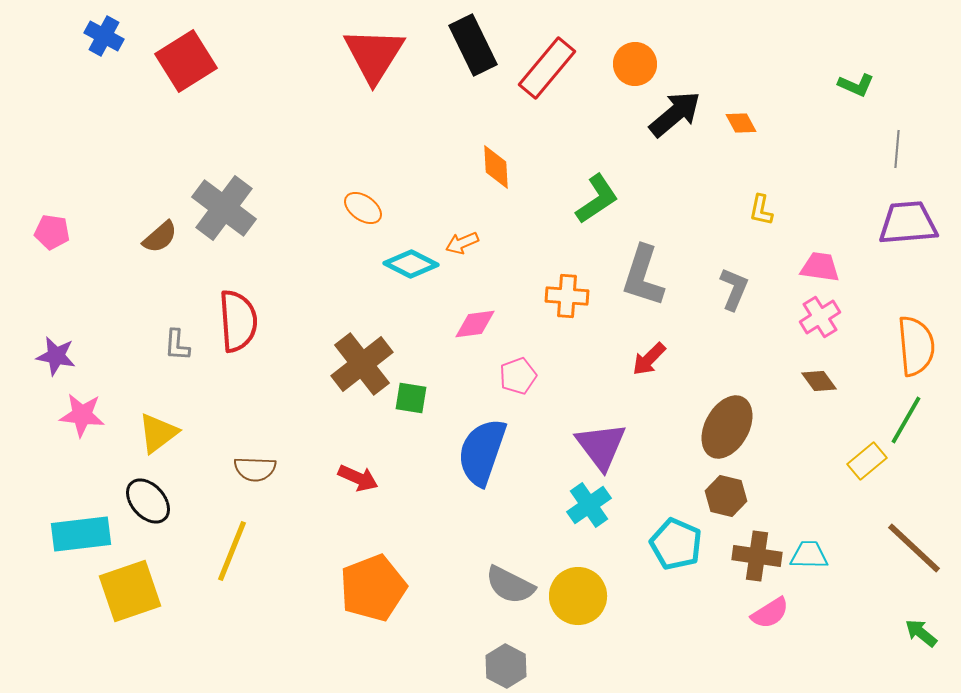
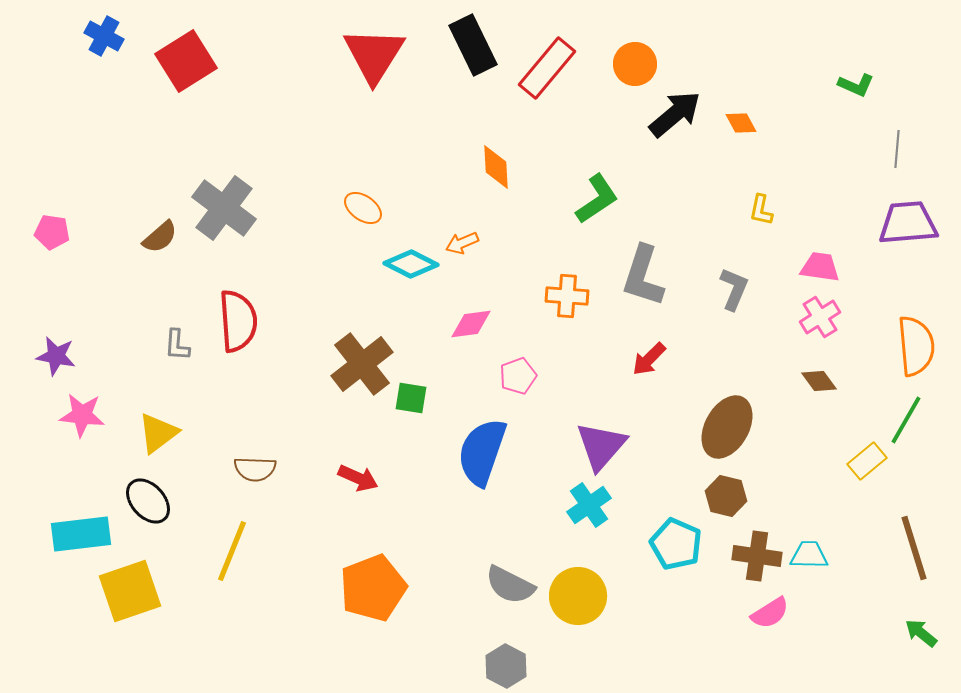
pink diamond at (475, 324): moved 4 px left
purple triangle at (601, 446): rotated 18 degrees clockwise
brown line at (914, 548): rotated 30 degrees clockwise
